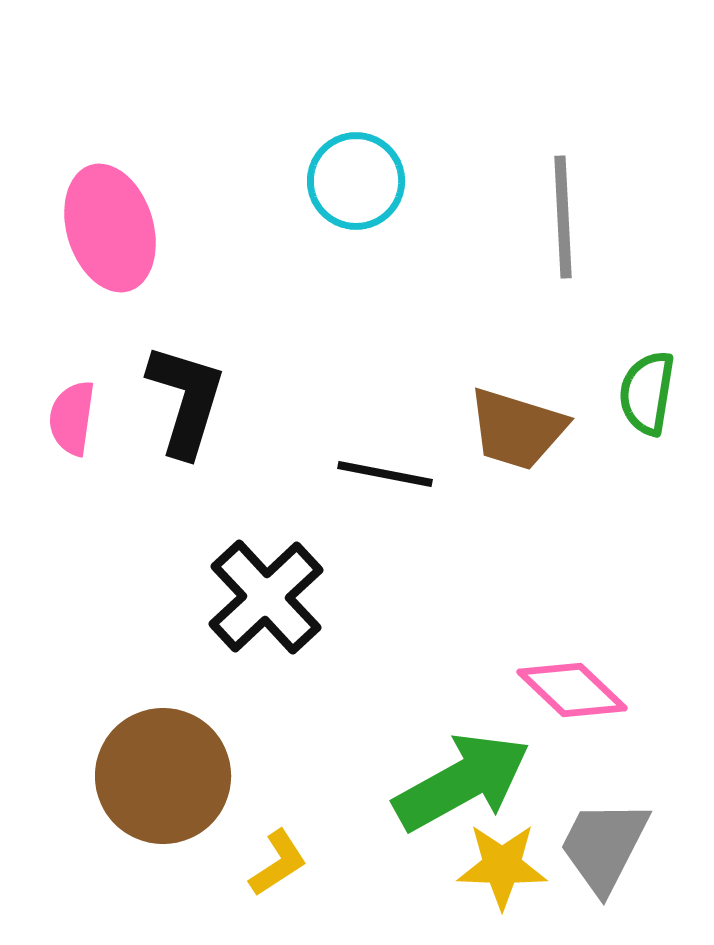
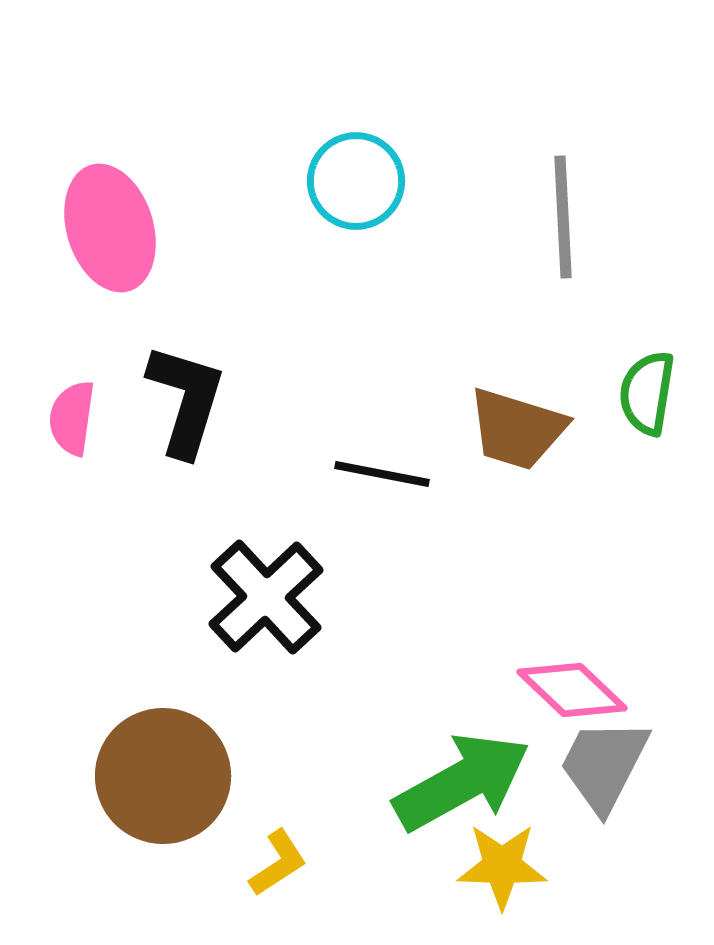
black line: moved 3 px left
gray trapezoid: moved 81 px up
